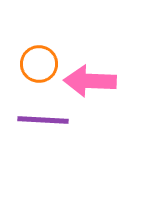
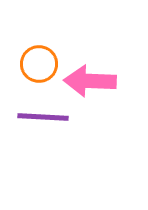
purple line: moved 3 px up
